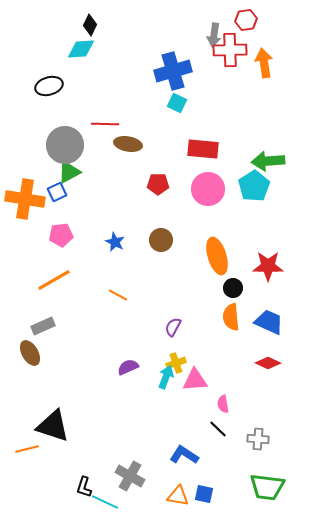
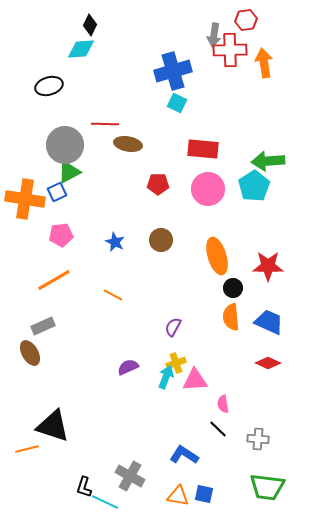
orange line at (118, 295): moved 5 px left
